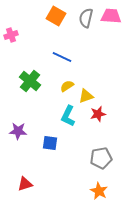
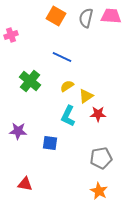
yellow triangle: rotated 14 degrees counterclockwise
red star: rotated 14 degrees clockwise
red triangle: rotated 28 degrees clockwise
